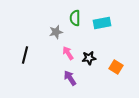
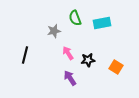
green semicircle: rotated 21 degrees counterclockwise
gray star: moved 2 px left, 1 px up
black star: moved 1 px left, 2 px down
